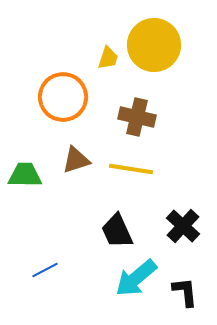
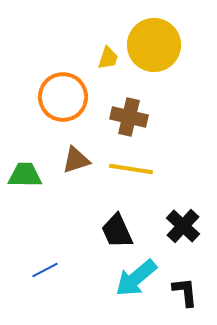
brown cross: moved 8 px left
